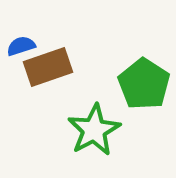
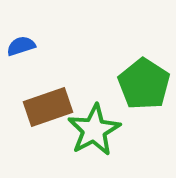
brown rectangle: moved 40 px down
